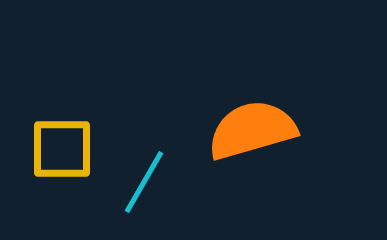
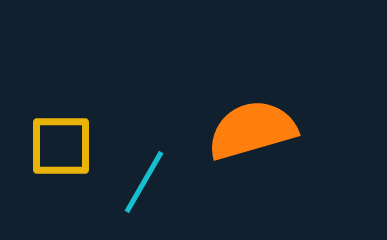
yellow square: moved 1 px left, 3 px up
